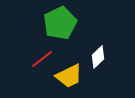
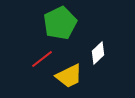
white diamond: moved 4 px up
